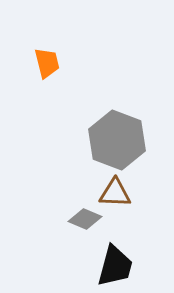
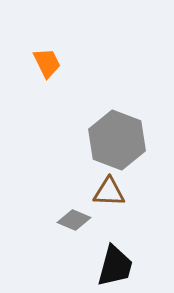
orange trapezoid: rotated 12 degrees counterclockwise
brown triangle: moved 6 px left, 1 px up
gray diamond: moved 11 px left, 1 px down
